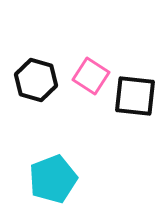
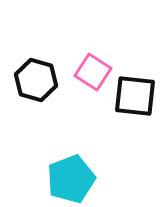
pink square: moved 2 px right, 4 px up
cyan pentagon: moved 18 px right
